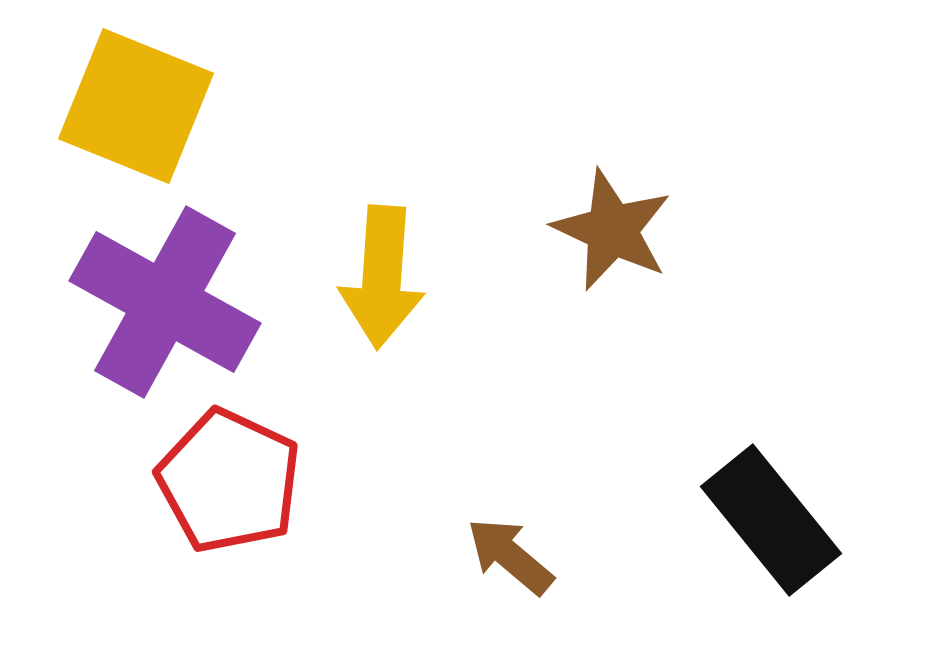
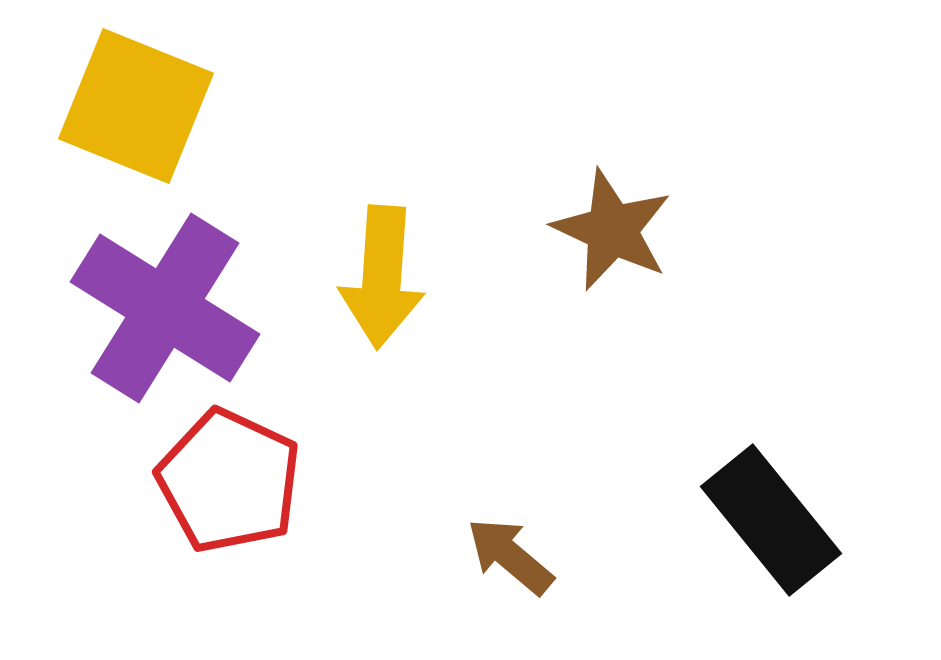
purple cross: moved 6 px down; rotated 3 degrees clockwise
